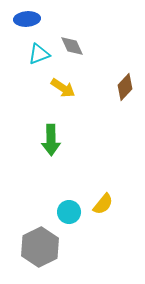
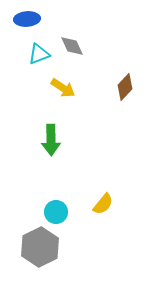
cyan circle: moved 13 px left
